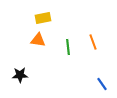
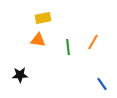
orange line: rotated 49 degrees clockwise
